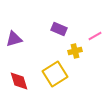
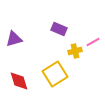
pink line: moved 2 px left, 6 px down
